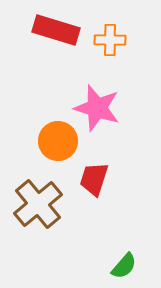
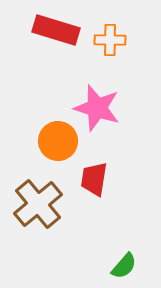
red trapezoid: rotated 9 degrees counterclockwise
